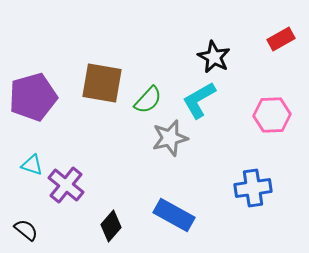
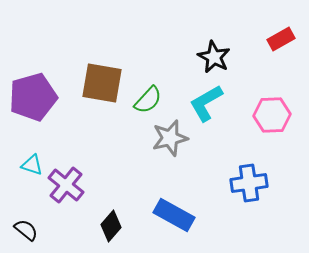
cyan L-shape: moved 7 px right, 3 px down
blue cross: moved 4 px left, 5 px up
